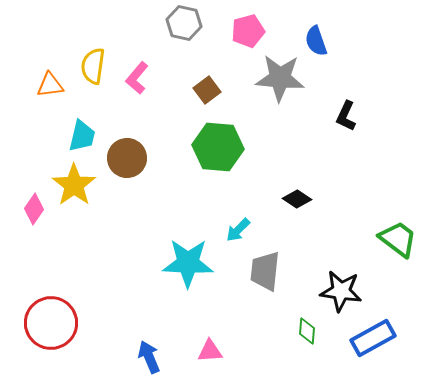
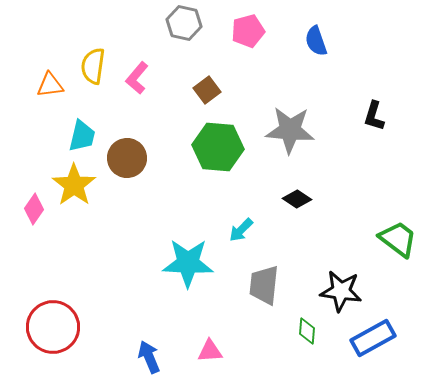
gray star: moved 10 px right, 52 px down
black L-shape: moved 28 px right; rotated 8 degrees counterclockwise
cyan arrow: moved 3 px right
gray trapezoid: moved 1 px left, 14 px down
red circle: moved 2 px right, 4 px down
